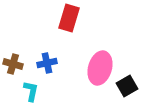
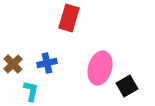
brown cross: rotated 30 degrees clockwise
